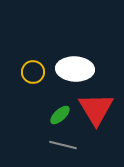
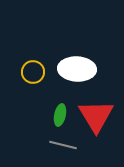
white ellipse: moved 2 px right
red triangle: moved 7 px down
green ellipse: rotated 35 degrees counterclockwise
